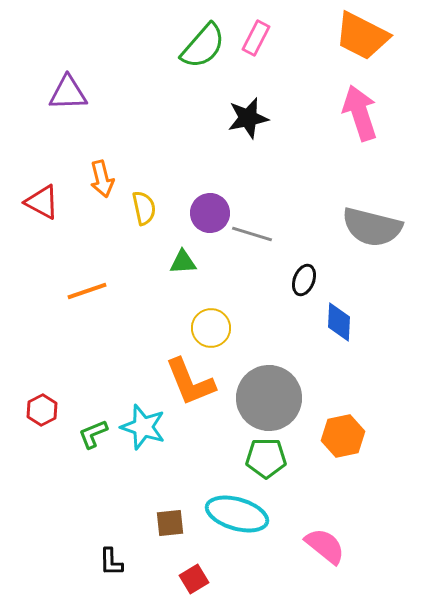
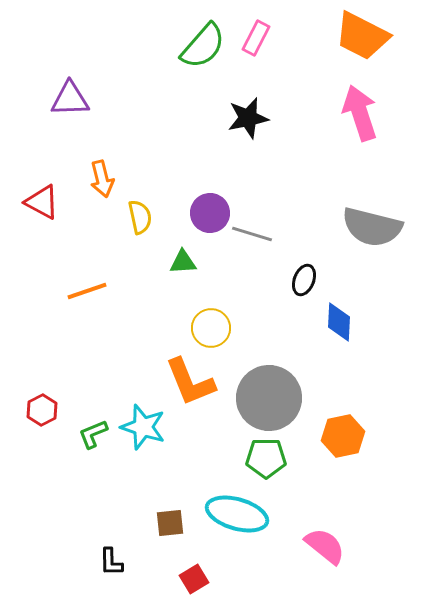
purple triangle: moved 2 px right, 6 px down
yellow semicircle: moved 4 px left, 9 px down
